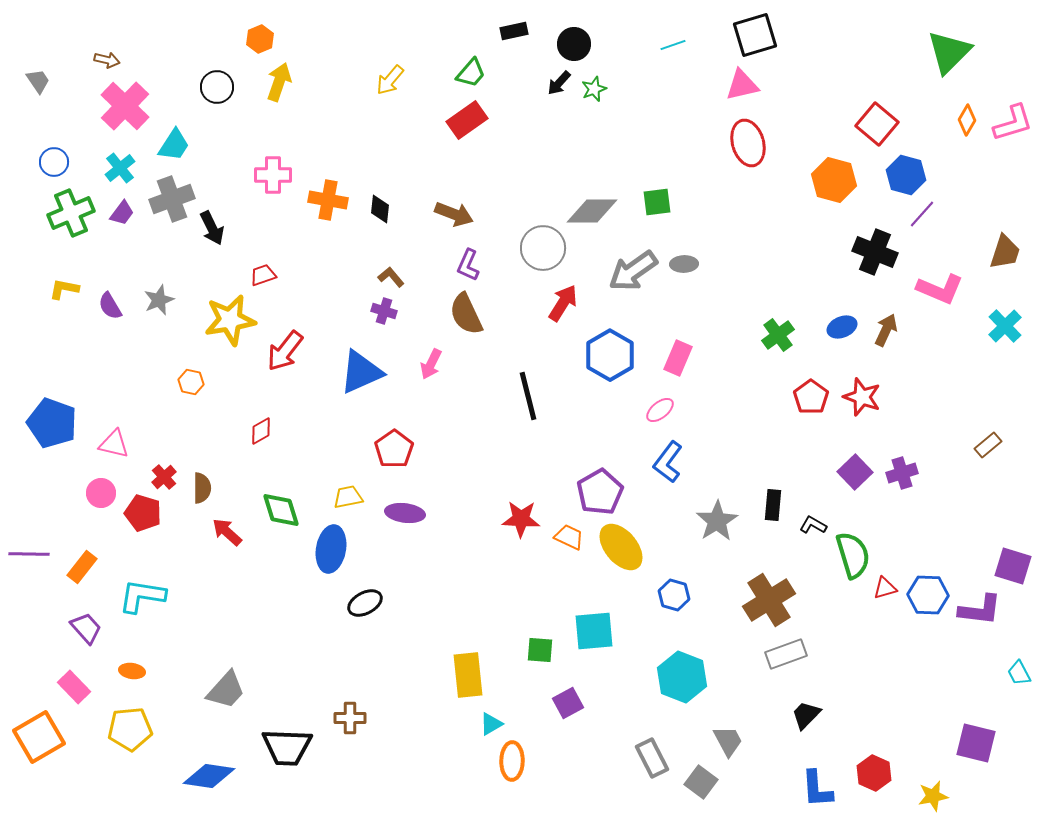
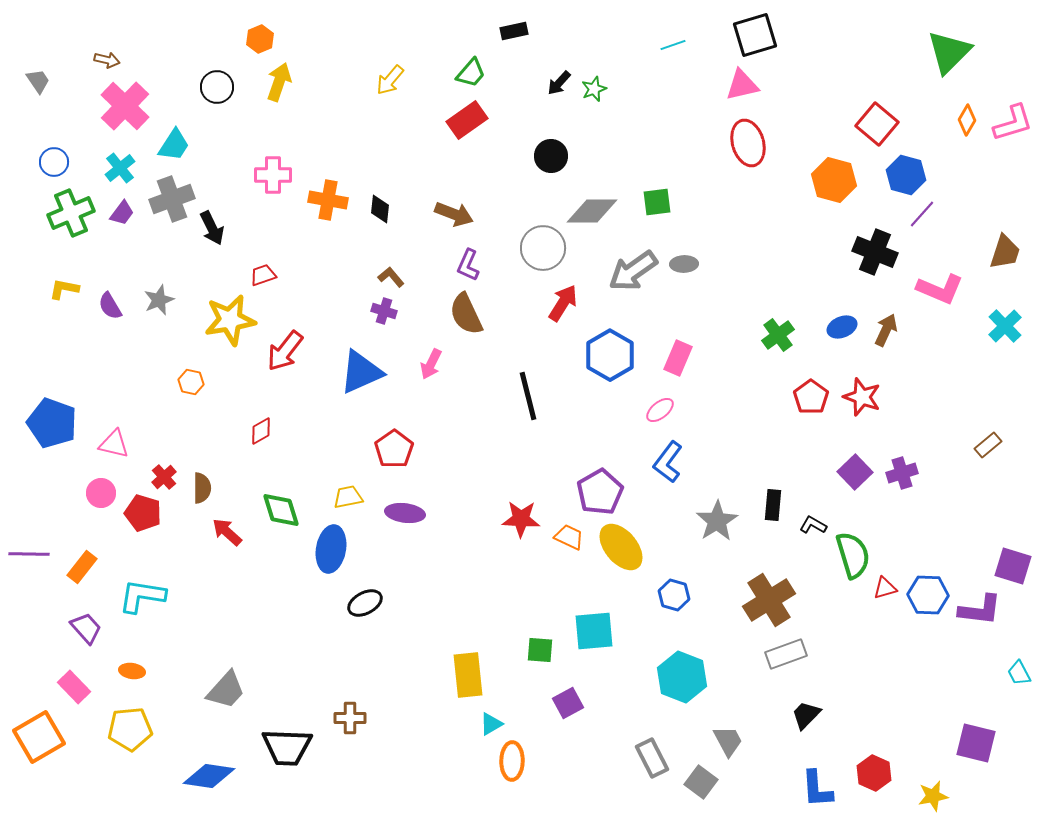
black circle at (574, 44): moved 23 px left, 112 px down
